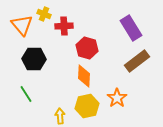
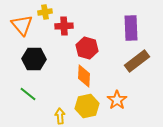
yellow cross: moved 1 px right, 2 px up; rotated 32 degrees counterclockwise
purple rectangle: rotated 30 degrees clockwise
green line: moved 2 px right; rotated 18 degrees counterclockwise
orange star: moved 2 px down
